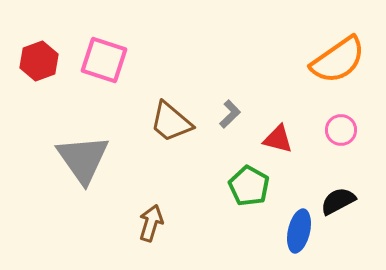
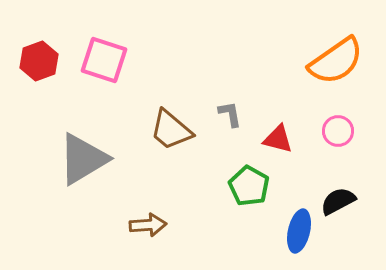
orange semicircle: moved 2 px left, 1 px down
gray L-shape: rotated 56 degrees counterclockwise
brown trapezoid: moved 8 px down
pink circle: moved 3 px left, 1 px down
gray triangle: rotated 34 degrees clockwise
brown arrow: moved 3 px left, 2 px down; rotated 69 degrees clockwise
